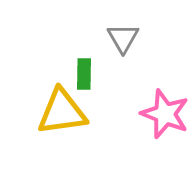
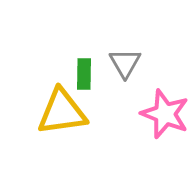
gray triangle: moved 2 px right, 25 px down
